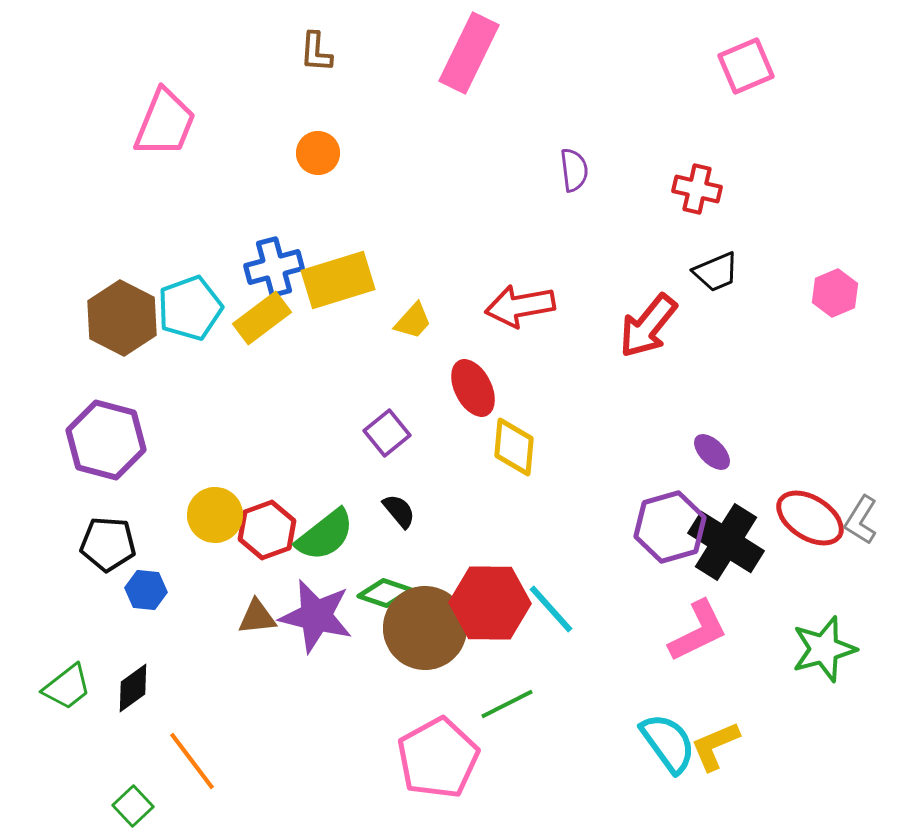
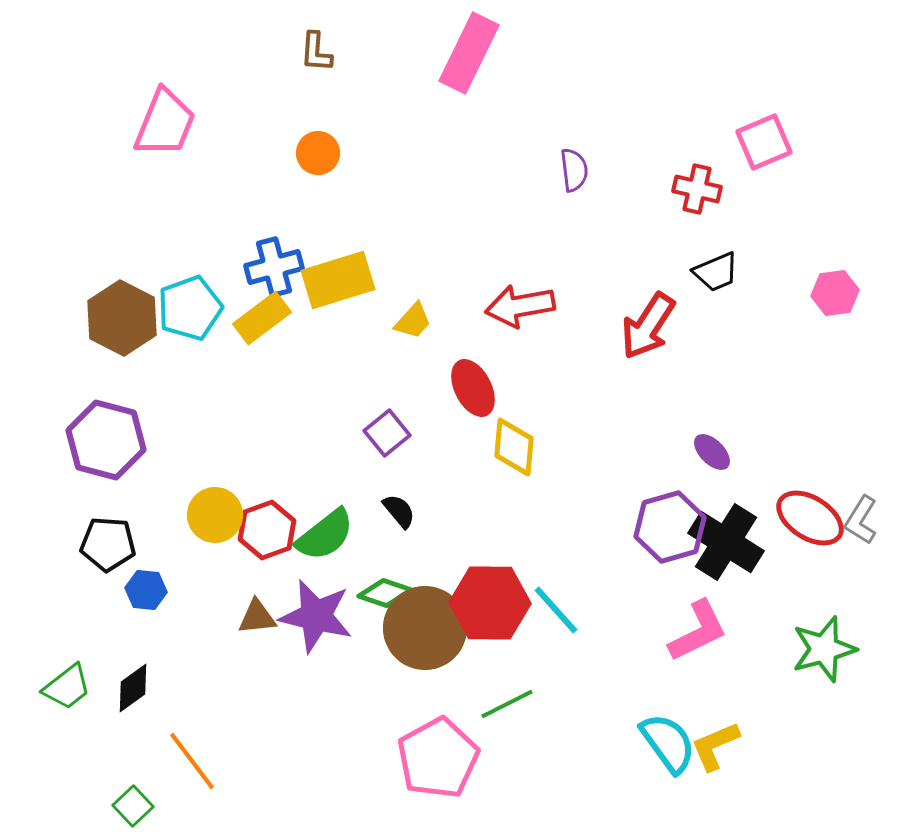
pink square at (746, 66): moved 18 px right, 76 px down
pink hexagon at (835, 293): rotated 15 degrees clockwise
red arrow at (648, 326): rotated 6 degrees counterclockwise
cyan line at (551, 609): moved 5 px right, 1 px down
